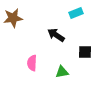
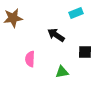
pink semicircle: moved 2 px left, 4 px up
